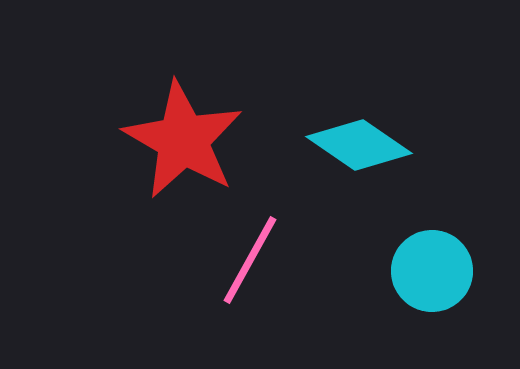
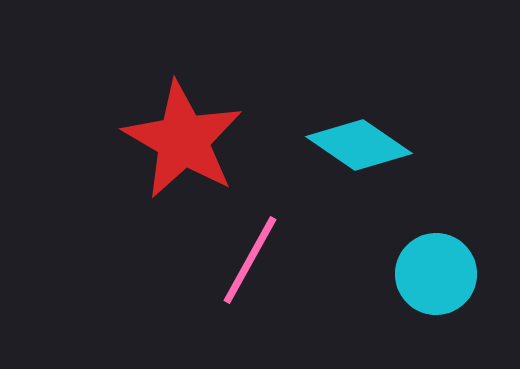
cyan circle: moved 4 px right, 3 px down
